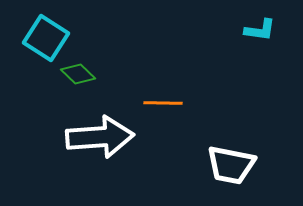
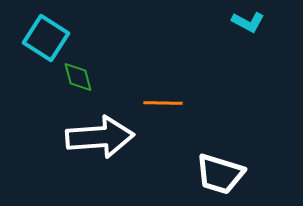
cyan L-shape: moved 12 px left, 8 px up; rotated 20 degrees clockwise
green diamond: moved 3 px down; rotated 32 degrees clockwise
white trapezoid: moved 11 px left, 9 px down; rotated 6 degrees clockwise
